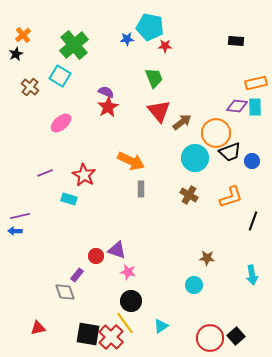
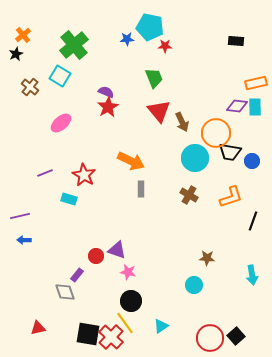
brown arrow at (182, 122): rotated 102 degrees clockwise
black trapezoid at (230, 152): rotated 30 degrees clockwise
blue arrow at (15, 231): moved 9 px right, 9 px down
